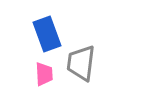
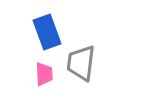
blue rectangle: moved 2 px up
